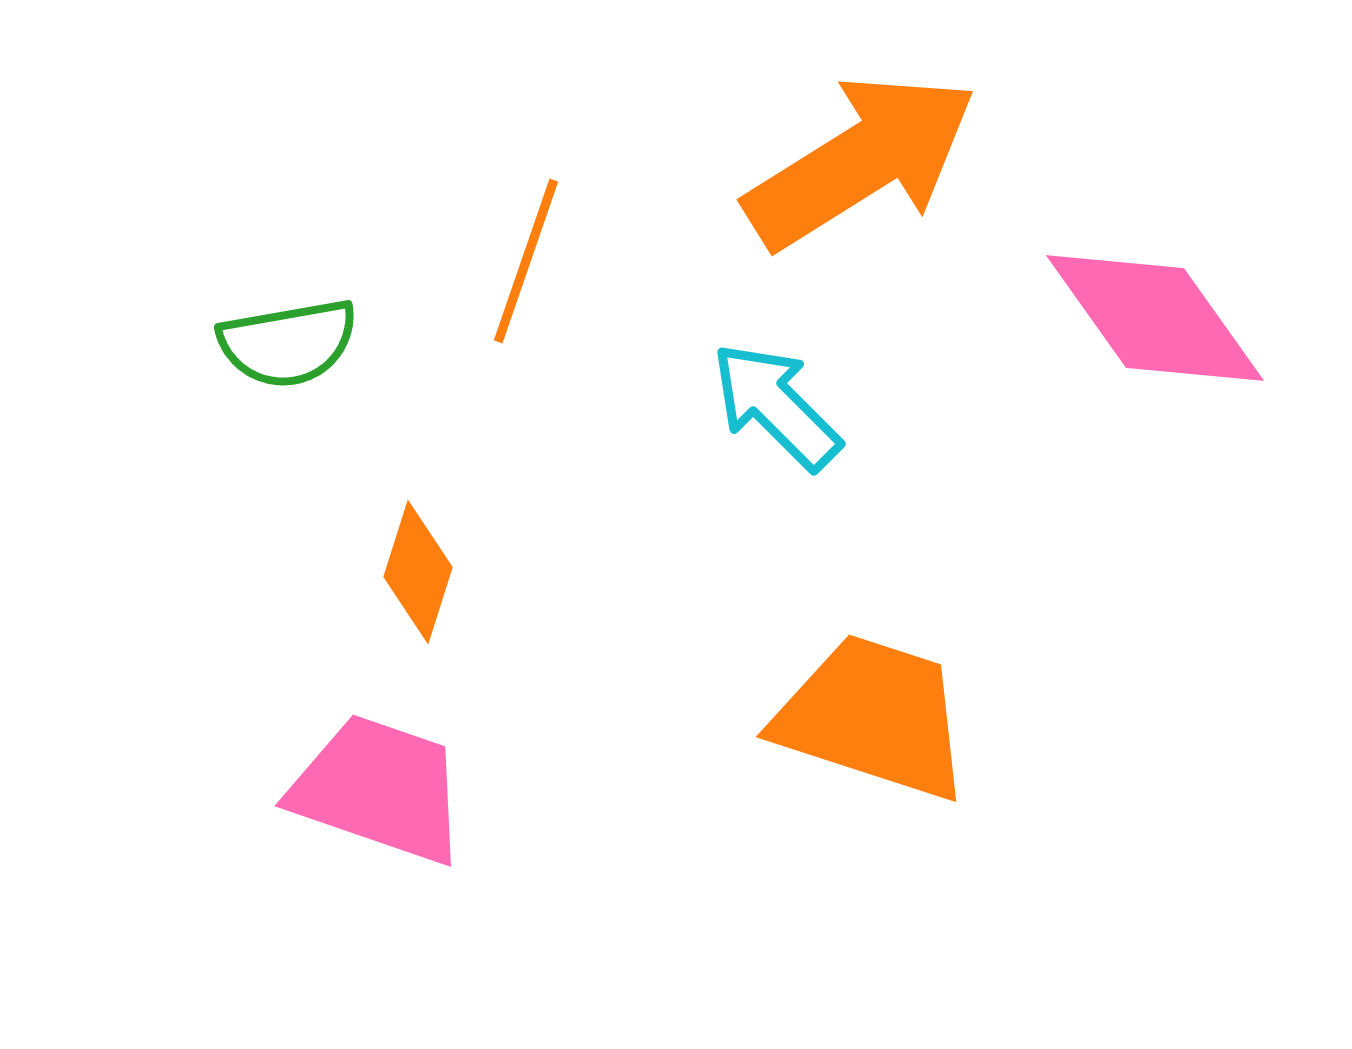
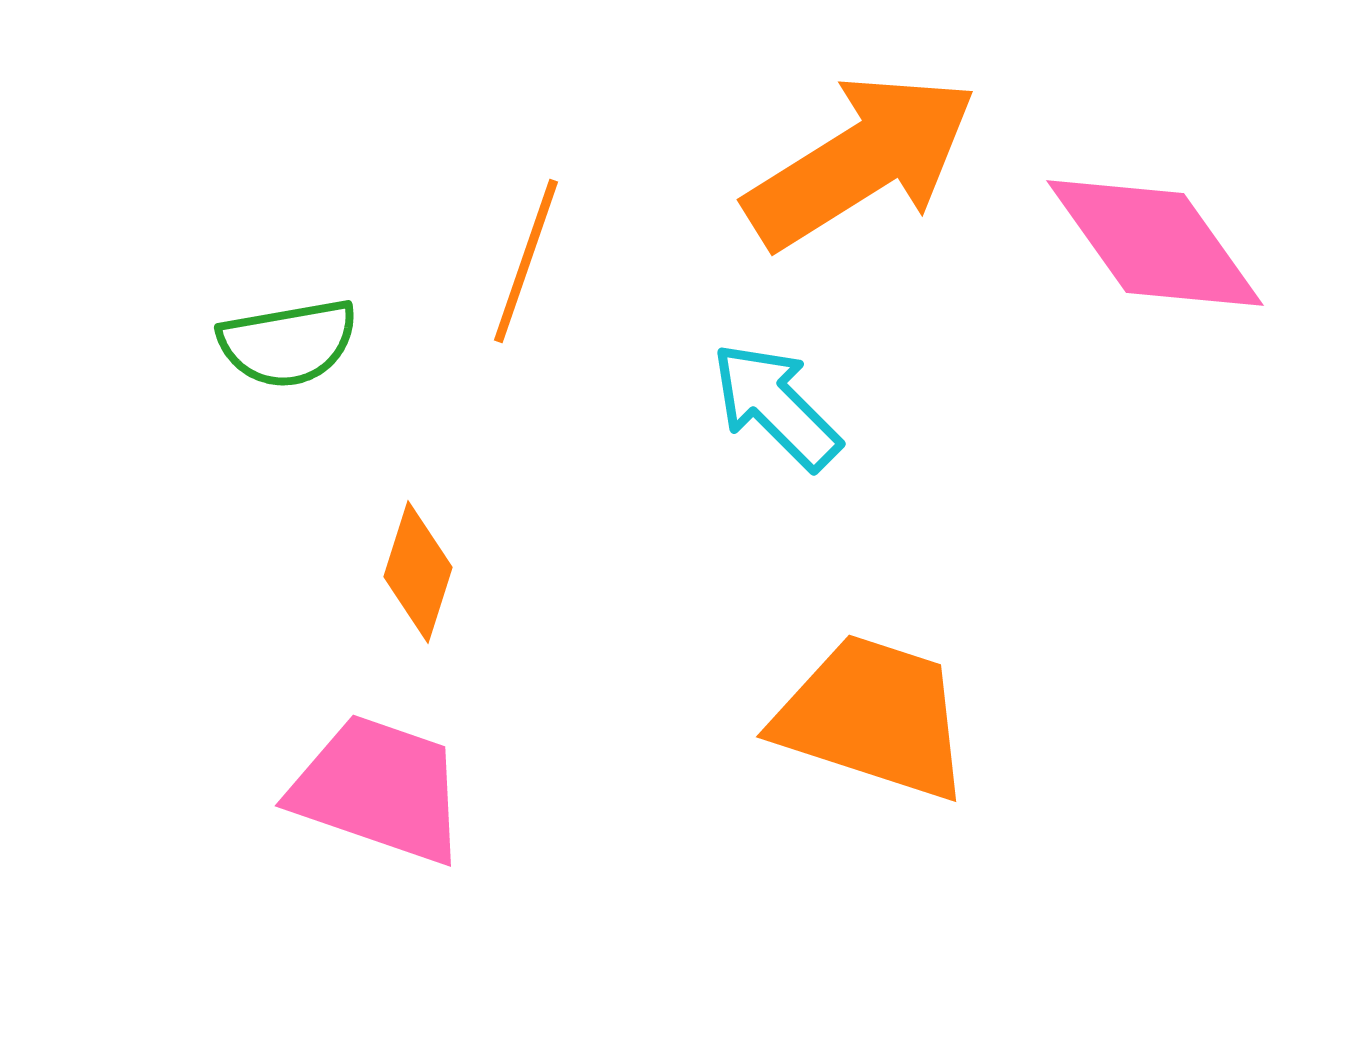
pink diamond: moved 75 px up
